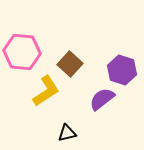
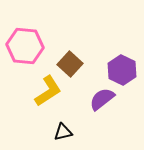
pink hexagon: moved 3 px right, 6 px up
purple hexagon: rotated 8 degrees clockwise
yellow L-shape: moved 2 px right
black triangle: moved 4 px left, 1 px up
